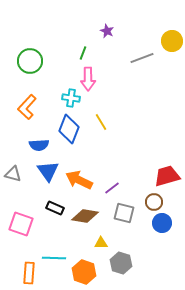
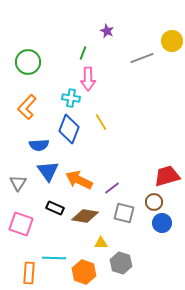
green circle: moved 2 px left, 1 px down
gray triangle: moved 5 px right, 9 px down; rotated 48 degrees clockwise
